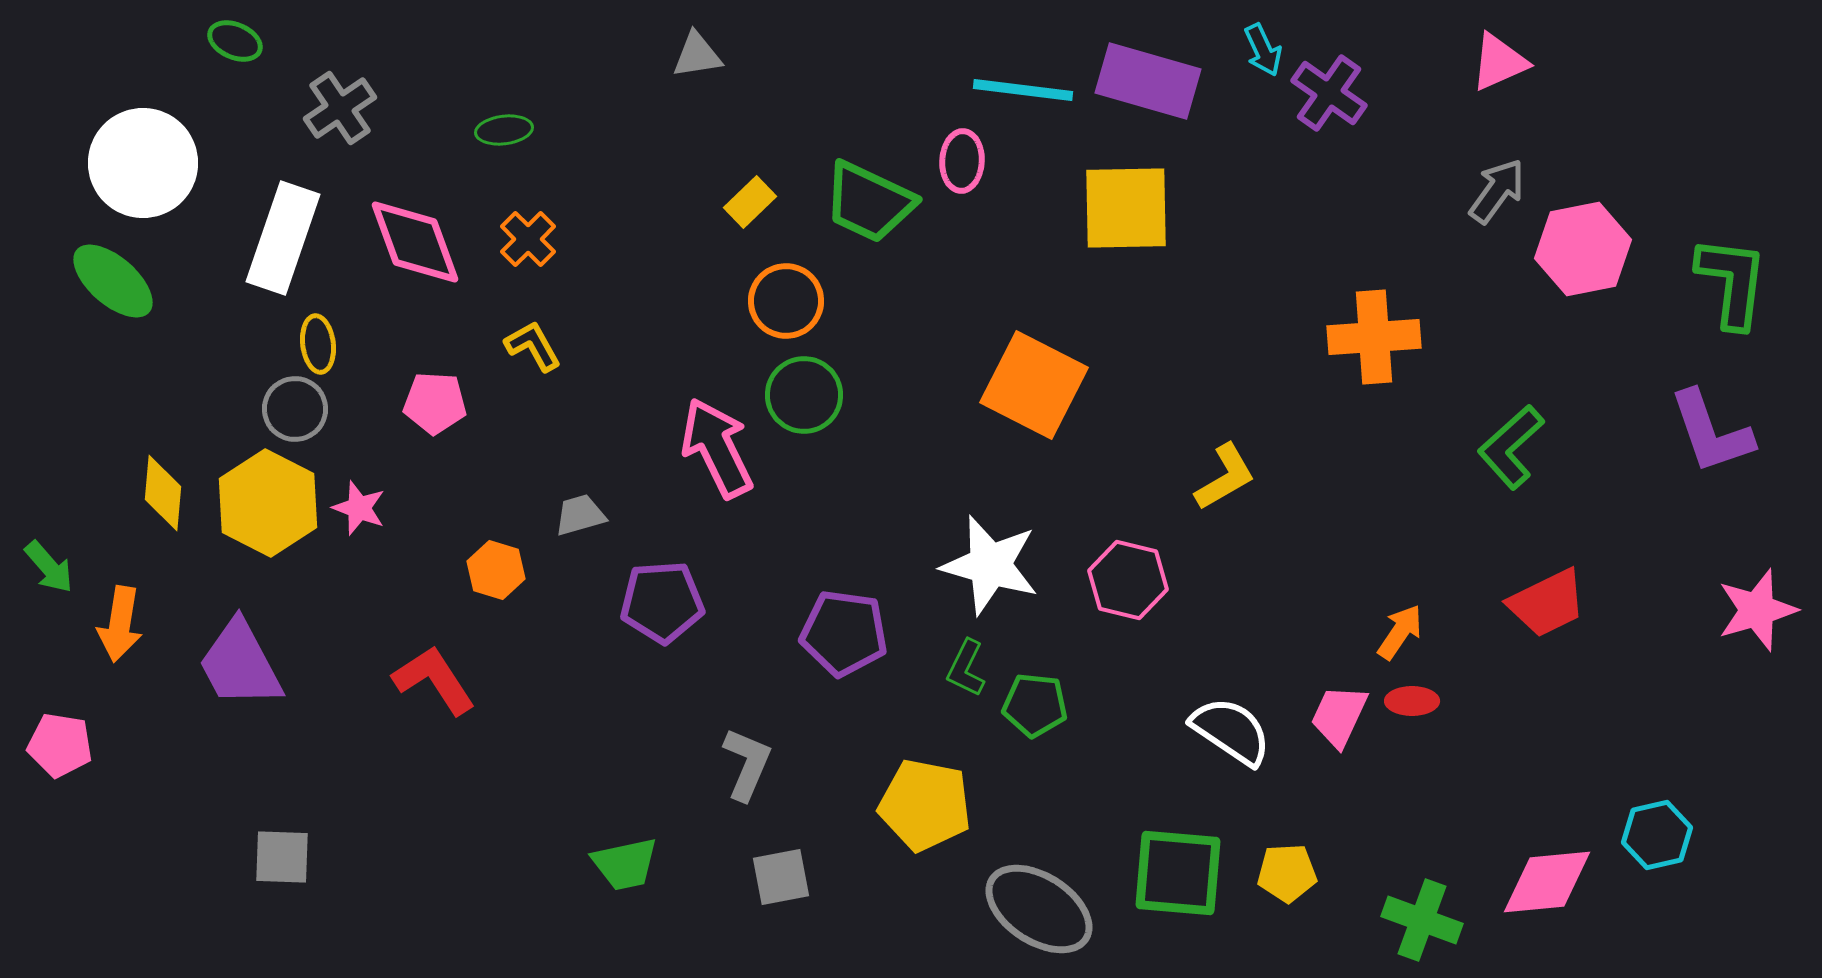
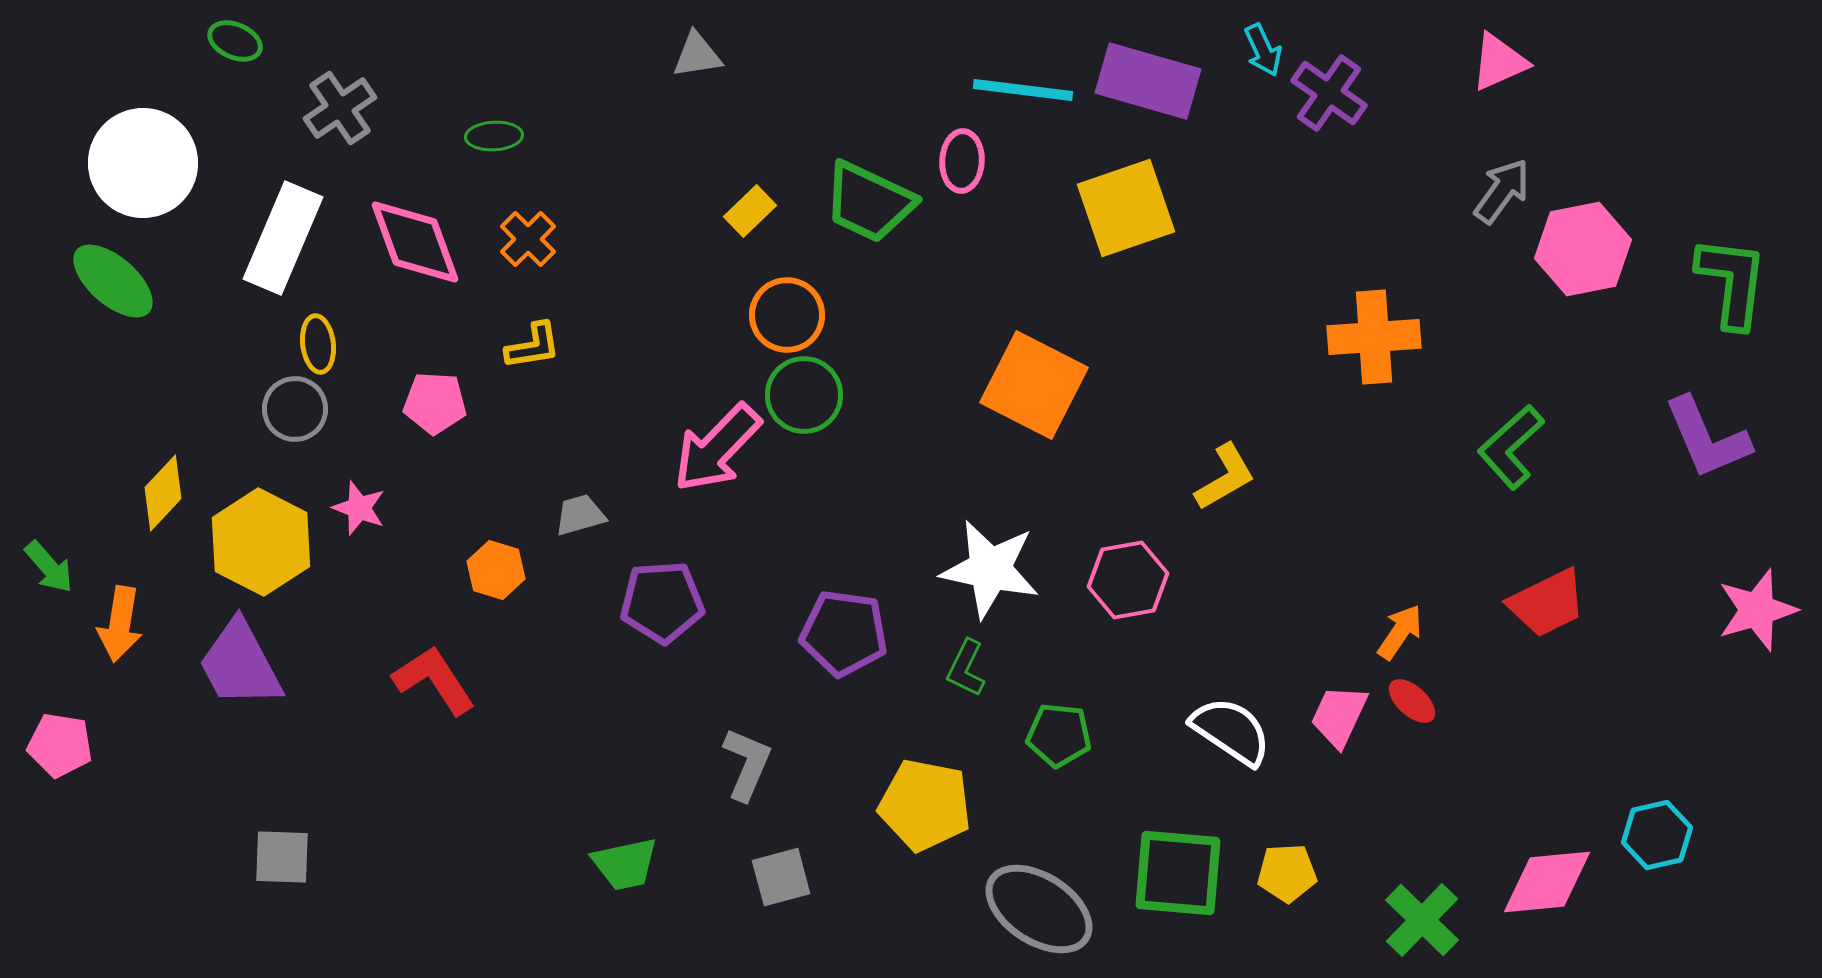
green ellipse at (504, 130): moved 10 px left, 6 px down; rotated 4 degrees clockwise
gray arrow at (1497, 191): moved 5 px right
yellow rectangle at (750, 202): moved 9 px down
yellow square at (1126, 208): rotated 18 degrees counterclockwise
white rectangle at (283, 238): rotated 4 degrees clockwise
orange circle at (786, 301): moved 1 px right, 14 px down
yellow L-shape at (533, 346): rotated 110 degrees clockwise
purple L-shape at (1711, 432): moved 4 px left, 6 px down; rotated 4 degrees counterclockwise
pink arrow at (717, 448): rotated 110 degrees counterclockwise
yellow diamond at (163, 493): rotated 38 degrees clockwise
yellow hexagon at (268, 503): moved 7 px left, 39 px down
white star at (990, 565): moved 4 px down; rotated 4 degrees counterclockwise
pink hexagon at (1128, 580): rotated 24 degrees counterclockwise
red ellipse at (1412, 701): rotated 42 degrees clockwise
green pentagon at (1035, 705): moved 24 px right, 30 px down
gray square at (781, 877): rotated 4 degrees counterclockwise
green cross at (1422, 920): rotated 24 degrees clockwise
